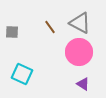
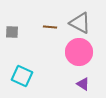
brown line: rotated 48 degrees counterclockwise
cyan square: moved 2 px down
